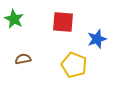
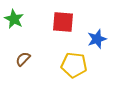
brown semicircle: rotated 35 degrees counterclockwise
yellow pentagon: rotated 15 degrees counterclockwise
